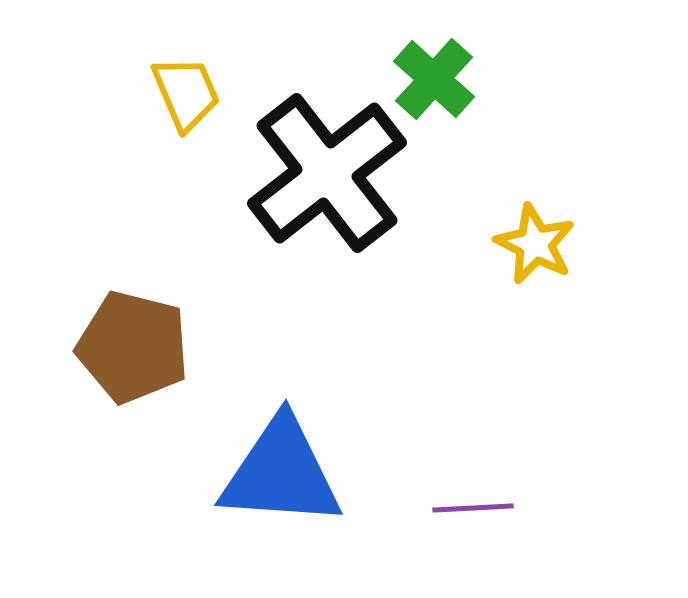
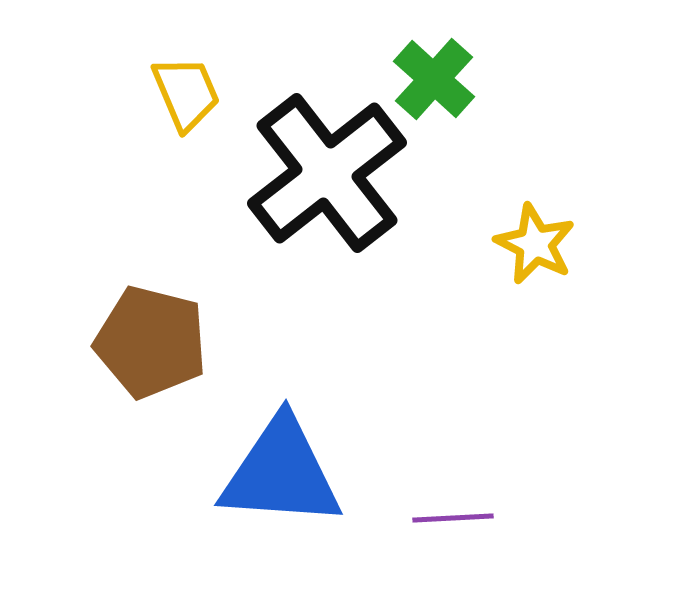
brown pentagon: moved 18 px right, 5 px up
purple line: moved 20 px left, 10 px down
